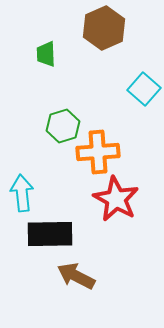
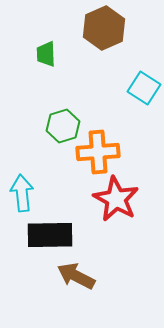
cyan square: moved 1 px up; rotated 8 degrees counterclockwise
black rectangle: moved 1 px down
